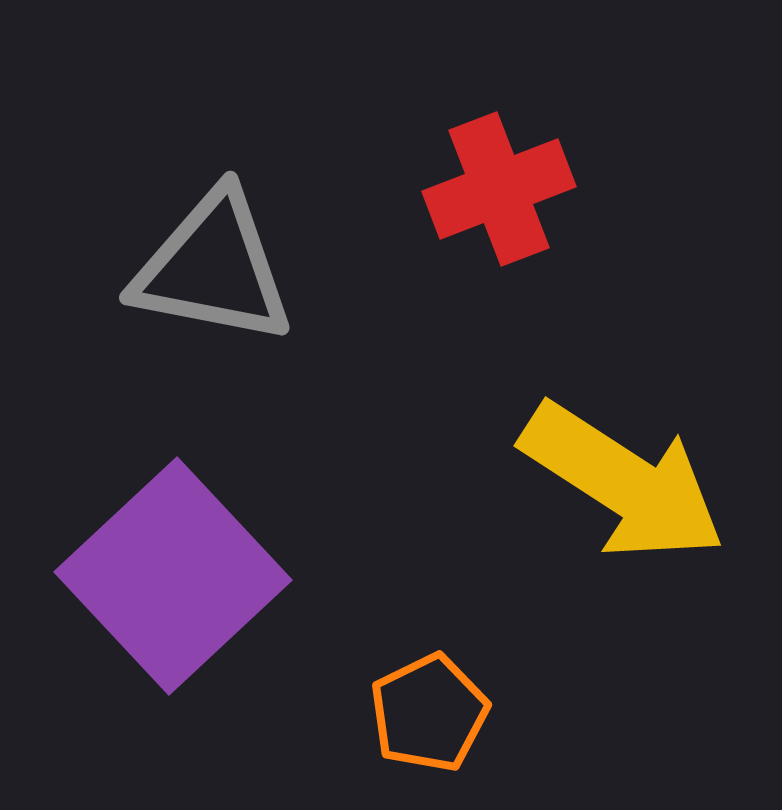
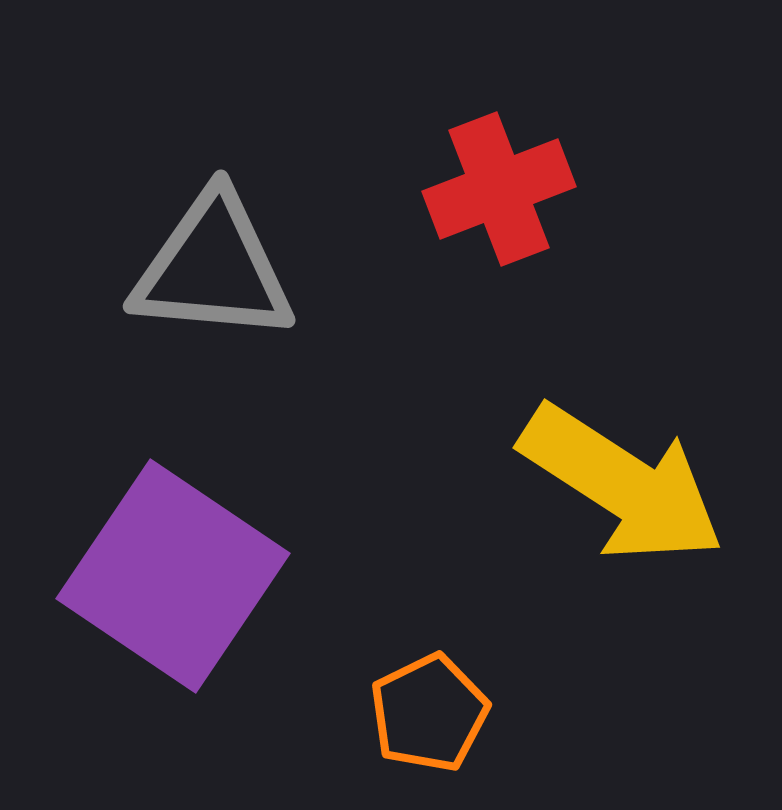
gray triangle: rotated 6 degrees counterclockwise
yellow arrow: moved 1 px left, 2 px down
purple square: rotated 13 degrees counterclockwise
